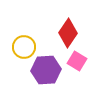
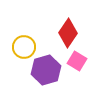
purple hexagon: rotated 12 degrees counterclockwise
